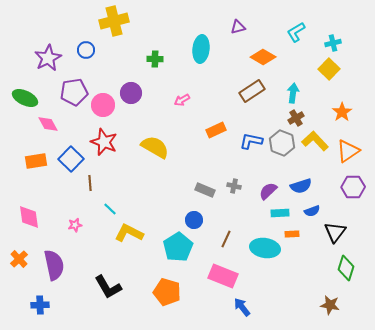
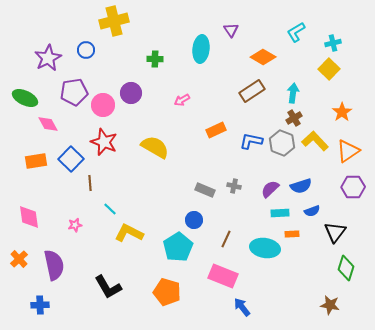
purple triangle at (238, 27): moved 7 px left, 3 px down; rotated 49 degrees counterclockwise
brown cross at (296, 118): moved 2 px left
purple semicircle at (268, 191): moved 2 px right, 2 px up
